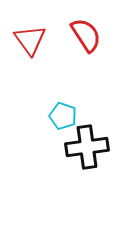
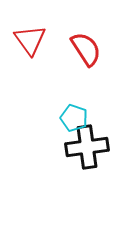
red semicircle: moved 14 px down
cyan pentagon: moved 11 px right, 2 px down
